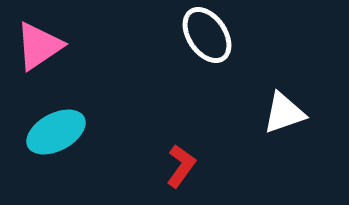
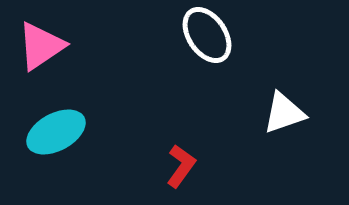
pink triangle: moved 2 px right
